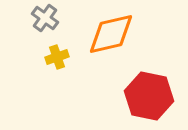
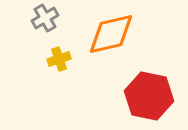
gray cross: rotated 24 degrees clockwise
yellow cross: moved 2 px right, 2 px down
